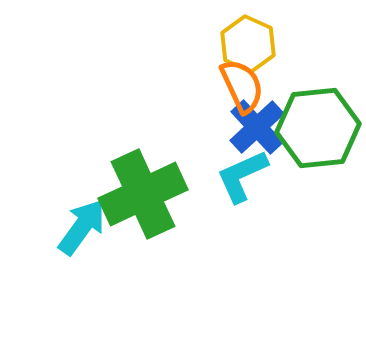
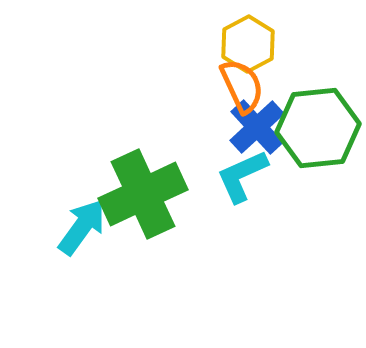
yellow hexagon: rotated 8 degrees clockwise
